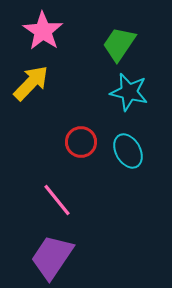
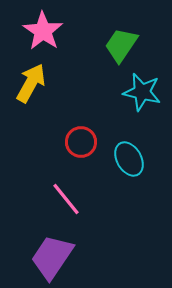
green trapezoid: moved 2 px right, 1 px down
yellow arrow: rotated 15 degrees counterclockwise
cyan star: moved 13 px right
cyan ellipse: moved 1 px right, 8 px down
pink line: moved 9 px right, 1 px up
